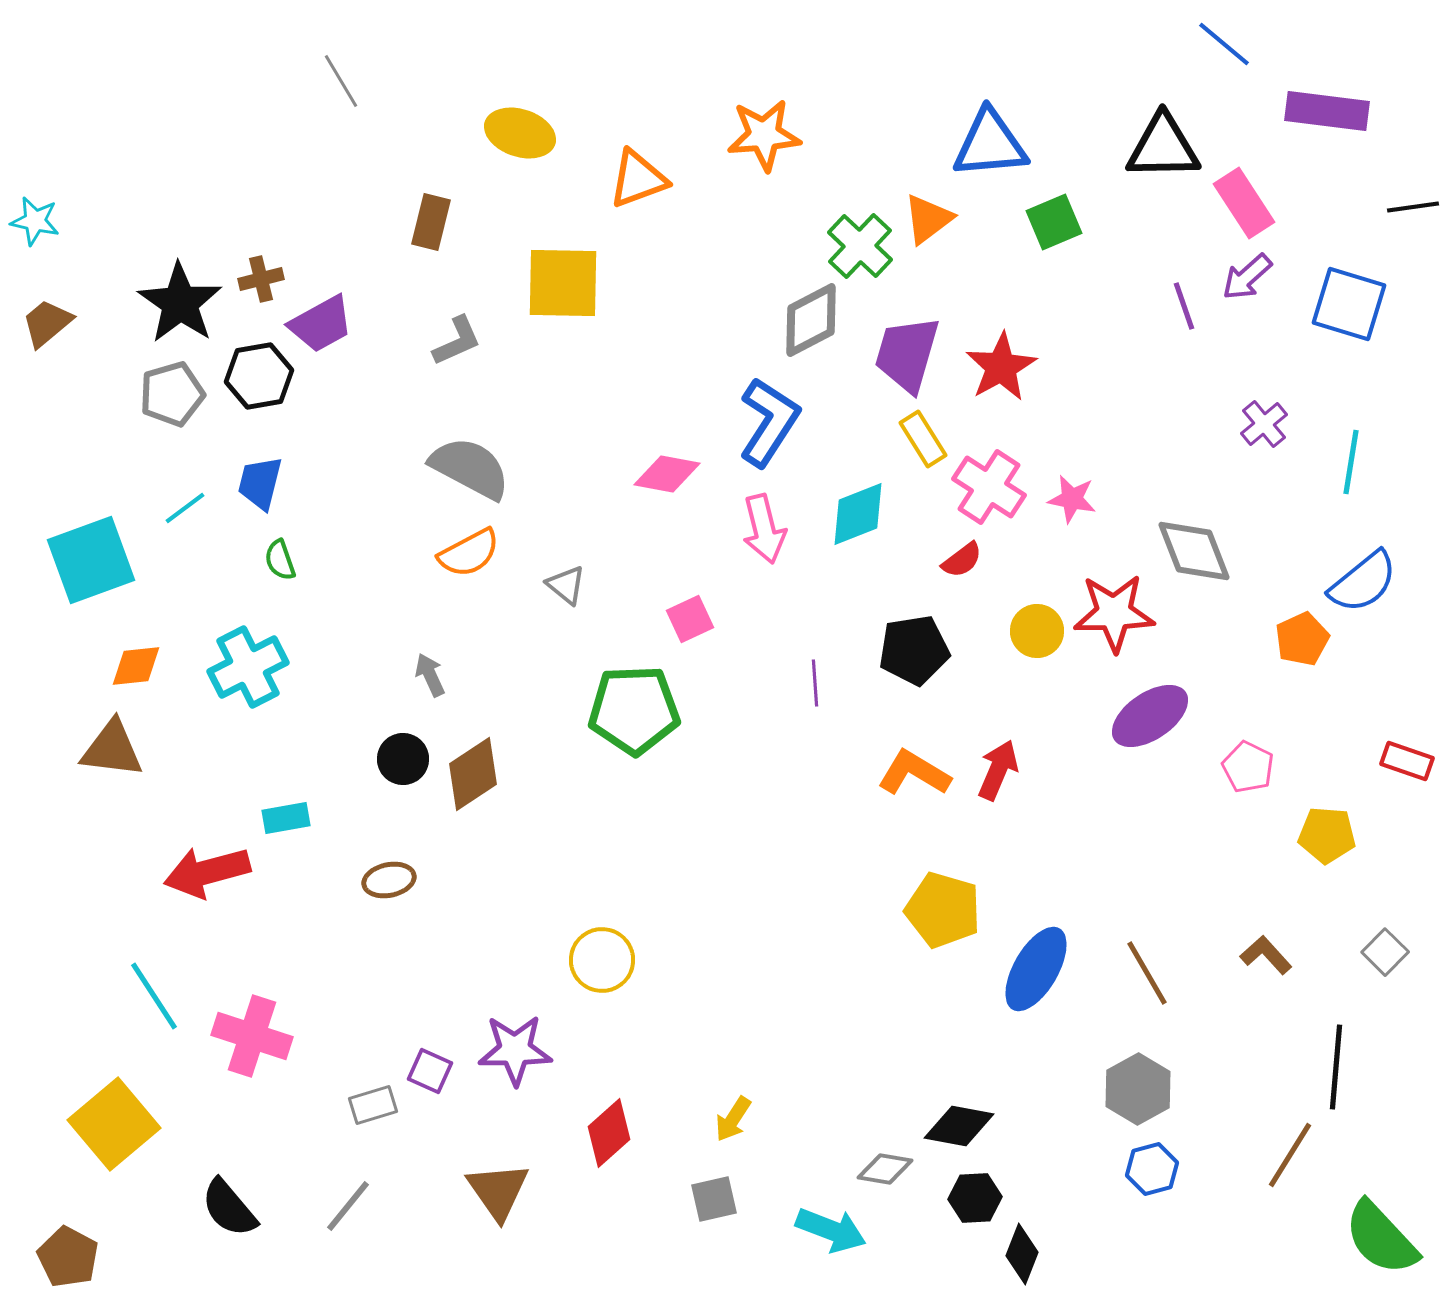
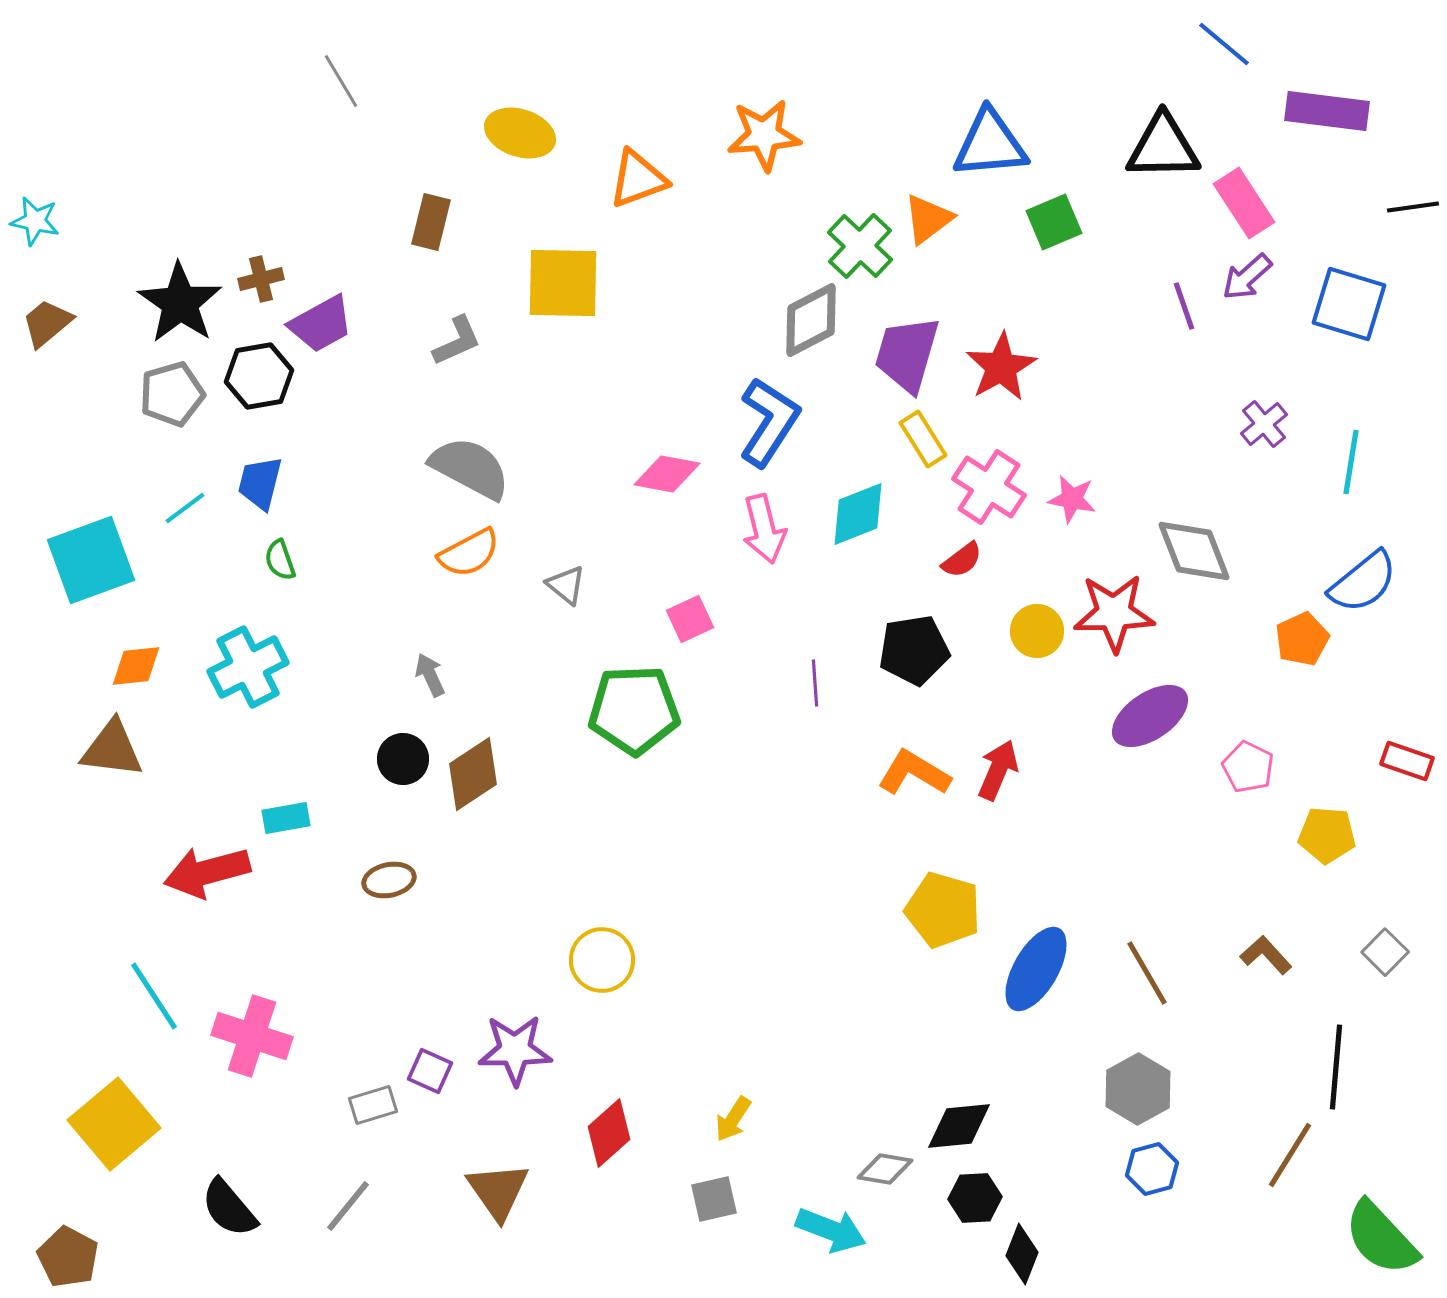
black diamond at (959, 1126): rotated 16 degrees counterclockwise
